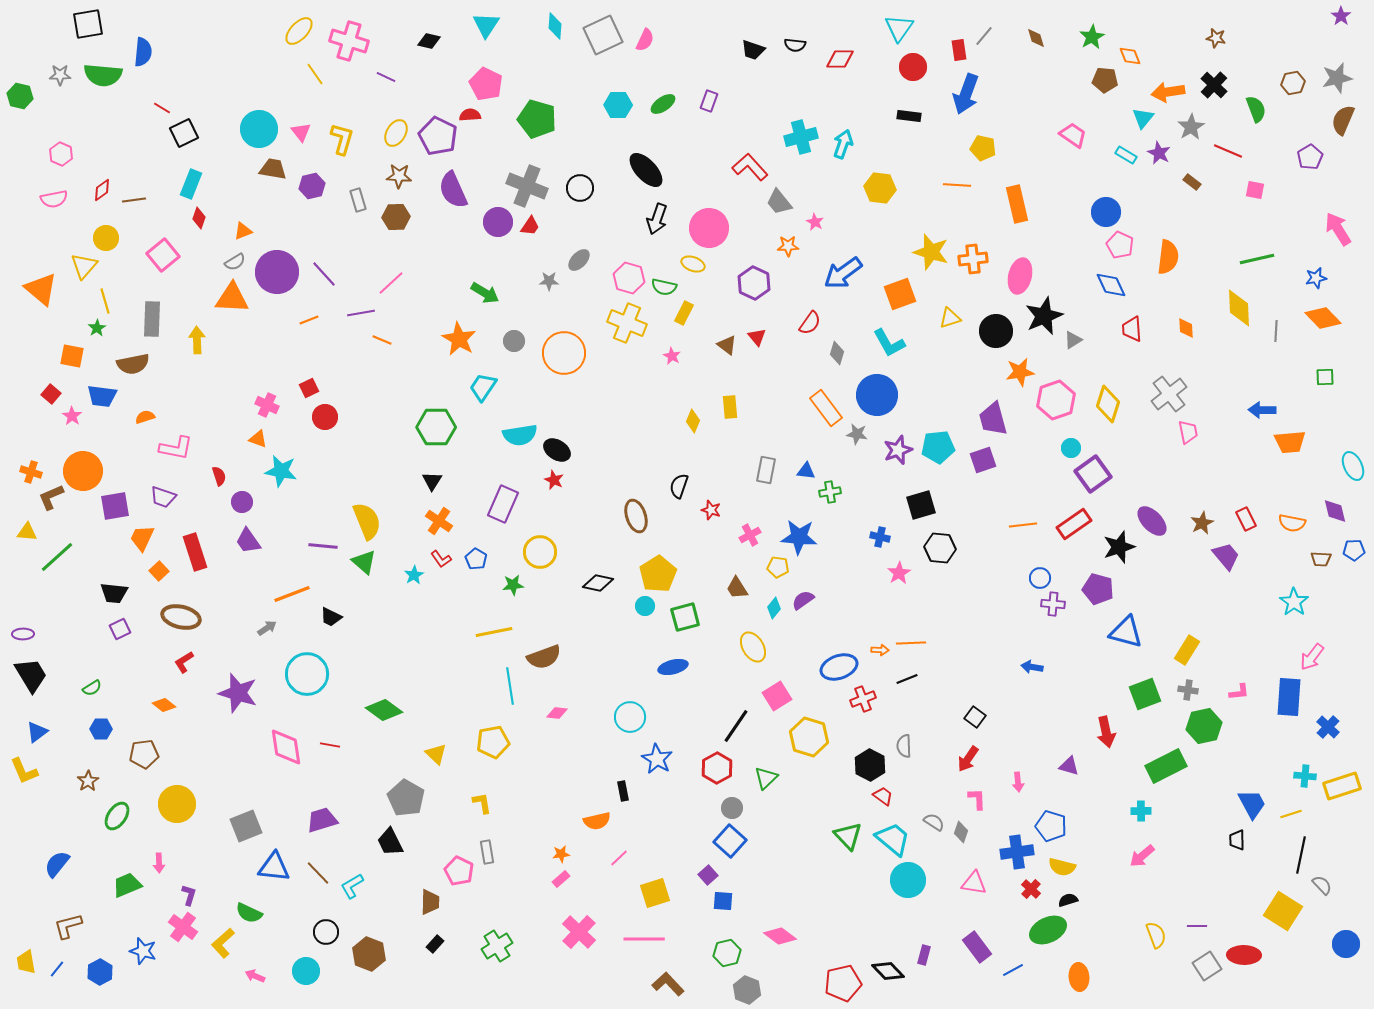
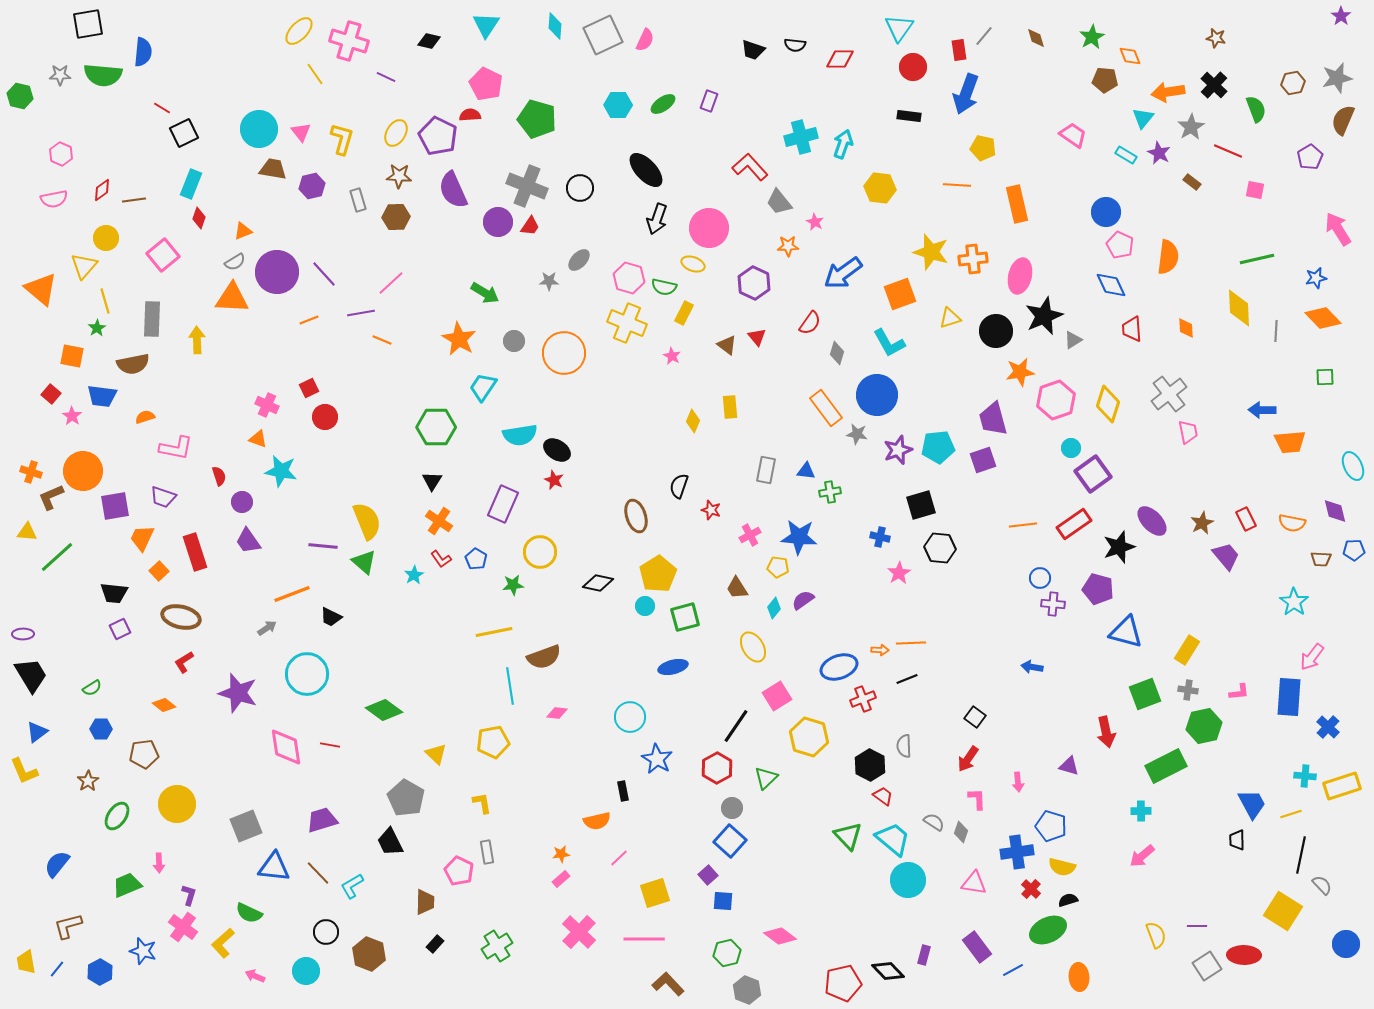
brown trapezoid at (430, 902): moved 5 px left
